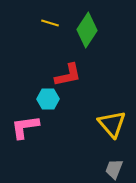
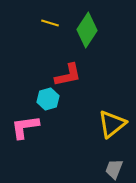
cyan hexagon: rotated 15 degrees counterclockwise
yellow triangle: rotated 32 degrees clockwise
